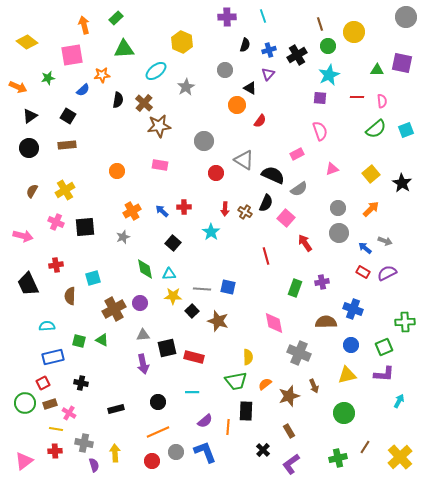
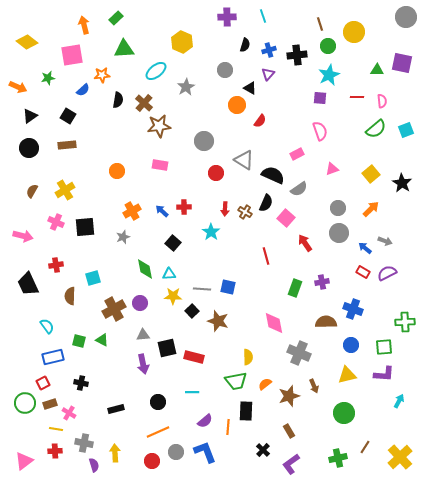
black cross at (297, 55): rotated 24 degrees clockwise
cyan semicircle at (47, 326): rotated 56 degrees clockwise
green square at (384, 347): rotated 18 degrees clockwise
